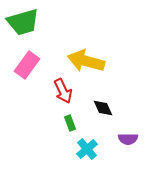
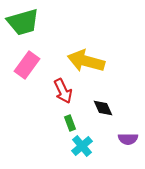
cyan cross: moved 5 px left, 3 px up
